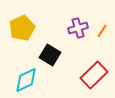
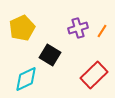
cyan diamond: moved 1 px up
